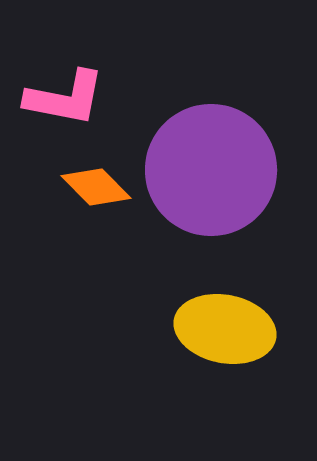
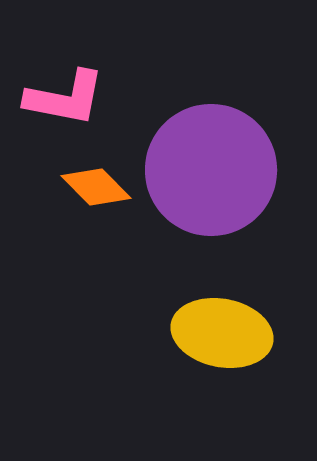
yellow ellipse: moved 3 px left, 4 px down
